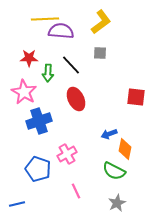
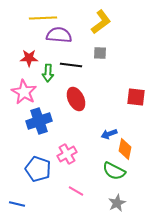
yellow line: moved 2 px left, 1 px up
purple semicircle: moved 2 px left, 4 px down
black line: rotated 40 degrees counterclockwise
pink line: rotated 35 degrees counterclockwise
blue line: rotated 28 degrees clockwise
